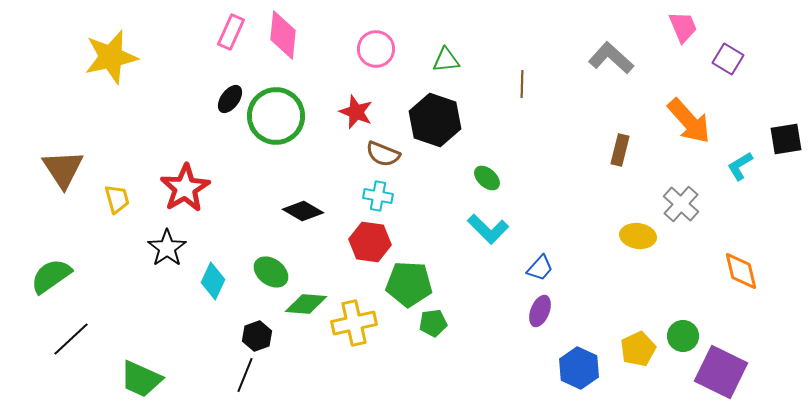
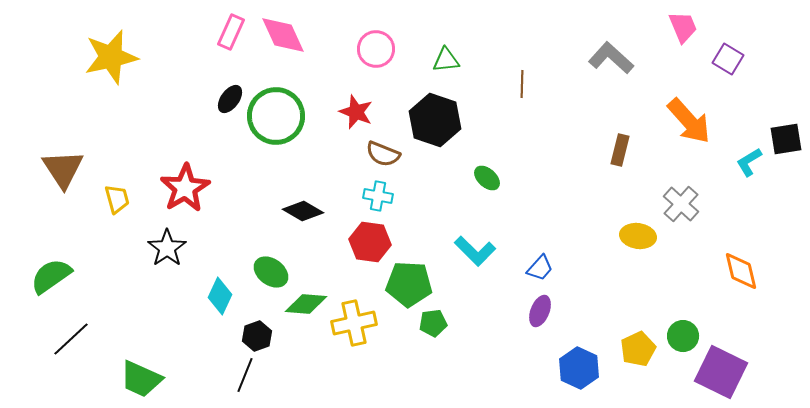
pink diamond at (283, 35): rotated 30 degrees counterclockwise
cyan L-shape at (740, 166): moved 9 px right, 4 px up
cyan L-shape at (488, 229): moved 13 px left, 22 px down
cyan diamond at (213, 281): moved 7 px right, 15 px down
